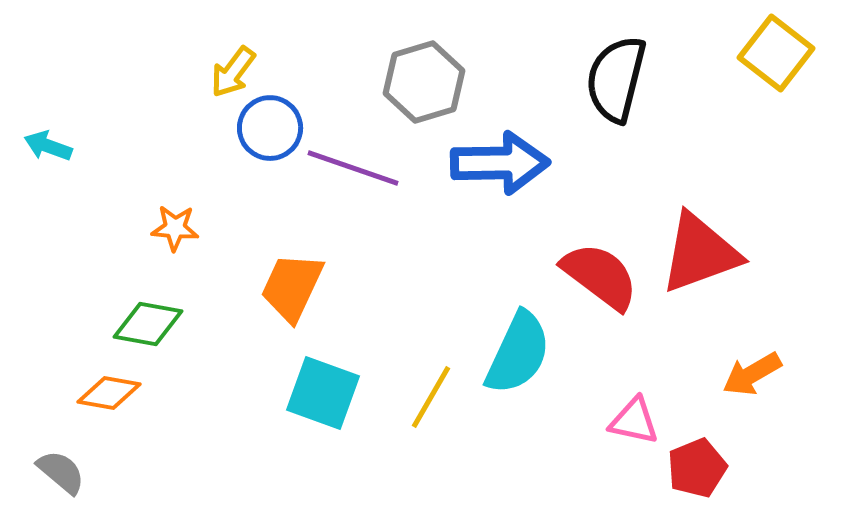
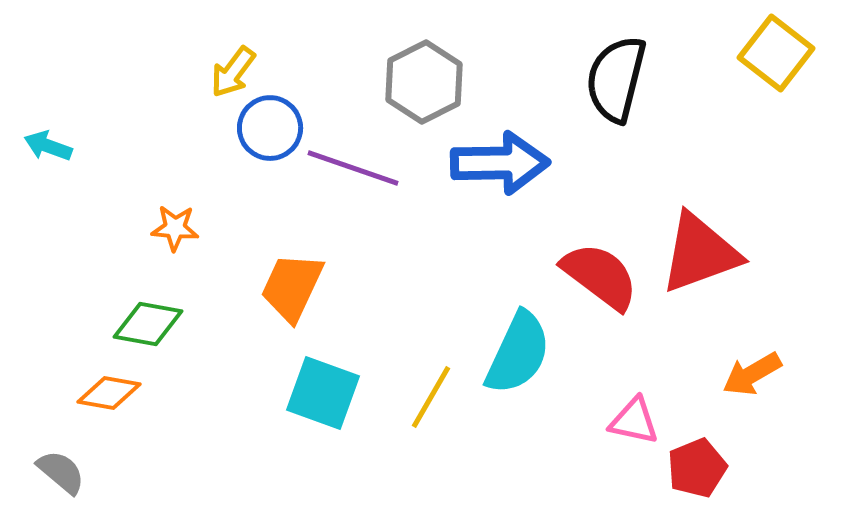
gray hexagon: rotated 10 degrees counterclockwise
